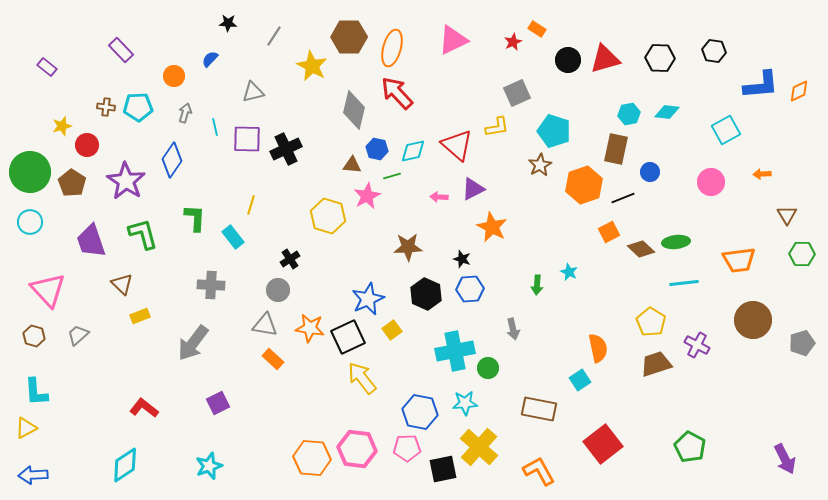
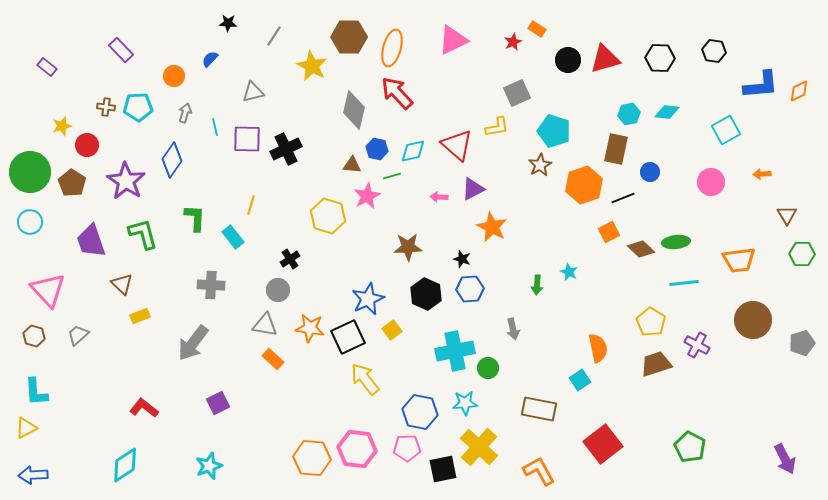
yellow arrow at (362, 378): moved 3 px right, 1 px down
